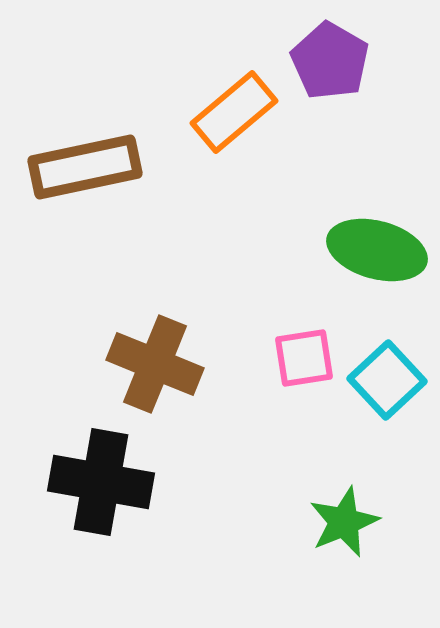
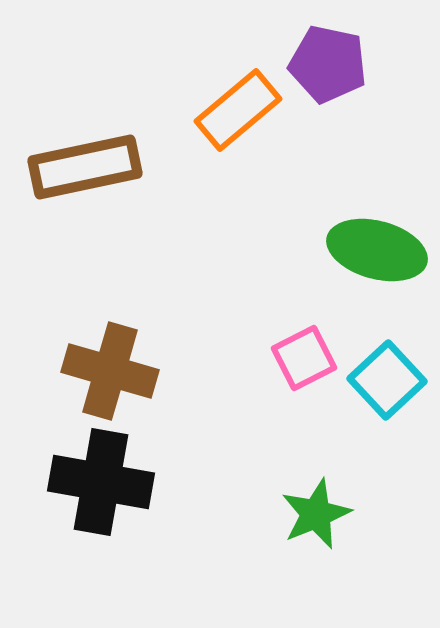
purple pentagon: moved 2 px left, 3 px down; rotated 18 degrees counterclockwise
orange rectangle: moved 4 px right, 2 px up
pink square: rotated 18 degrees counterclockwise
brown cross: moved 45 px left, 7 px down; rotated 6 degrees counterclockwise
green star: moved 28 px left, 8 px up
